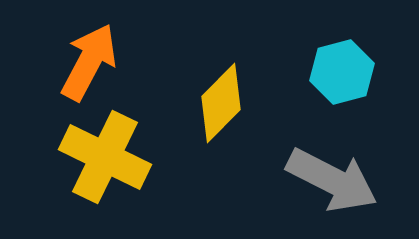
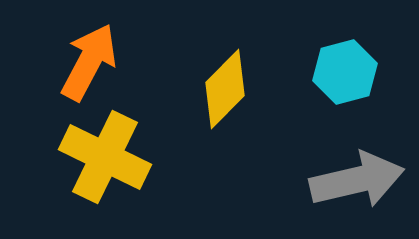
cyan hexagon: moved 3 px right
yellow diamond: moved 4 px right, 14 px up
gray arrow: moved 25 px right; rotated 40 degrees counterclockwise
